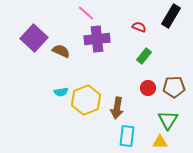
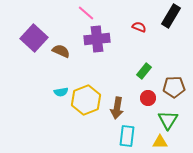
green rectangle: moved 15 px down
red circle: moved 10 px down
